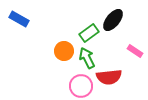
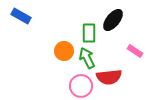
blue rectangle: moved 2 px right, 3 px up
green rectangle: rotated 54 degrees counterclockwise
